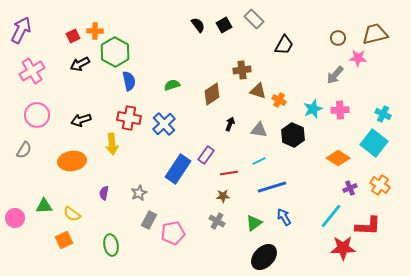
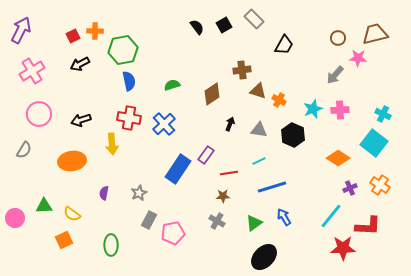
black semicircle at (198, 25): moved 1 px left, 2 px down
green hexagon at (115, 52): moved 8 px right, 2 px up; rotated 20 degrees clockwise
pink circle at (37, 115): moved 2 px right, 1 px up
green ellipse at (111, 245): rotated 10 degrees clockwise
